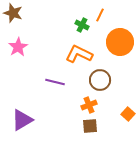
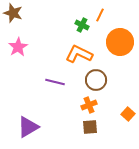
brown circle: moved 4 px left
purple triangle: moved 6 px right, 7 px down
brown square: moved 1 px down
